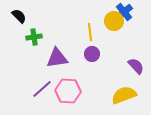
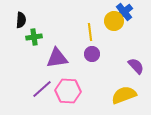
black semicircle: moved 2 px right, 4 px down; rotated 49 degrees clockwise
